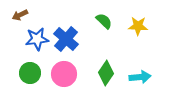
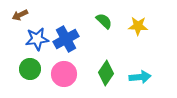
blue cross: rotated 20 degrees clockwise
green circle: moved 4 px up
